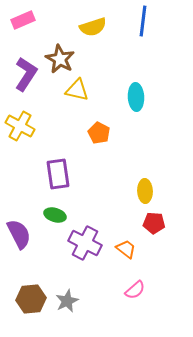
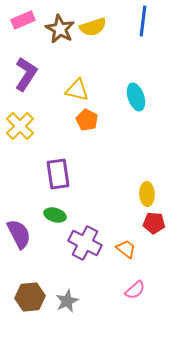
brown star: moved 30 px up
cyan ellipse: rotated 16 degrees counterclockwise
yellow cross: rotated 16 degrees clockwise
orange pentagon: moved 12 px left, 13 px up
yellow ellipse: moved 2 px right, 3 px down
brown hexagon: moved 1 px left, 2 px up
